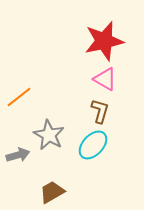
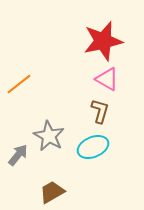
red star: moved 1 px left
pink triangle: moved 2 px right
orange line: moved 13 px up
gray star: moved 1 px down
cyan ellipse: moved 2 px down; rotated 24 degrees clockwise
gray arrow: rotated 35 degrees counterclockwise
